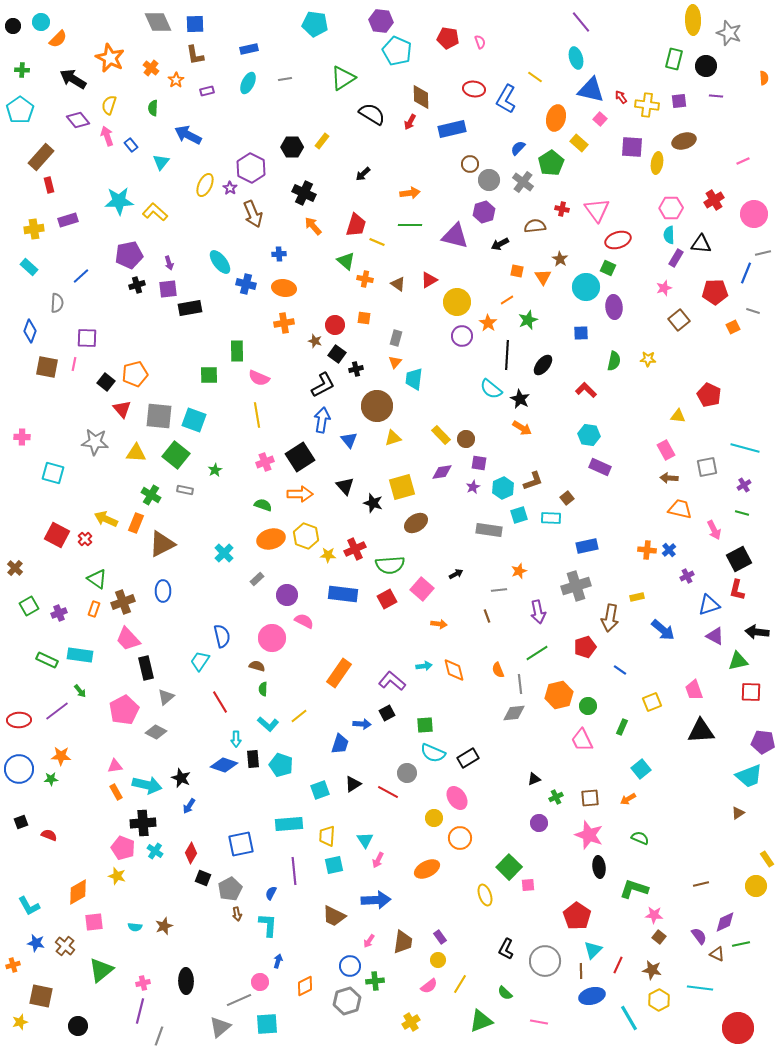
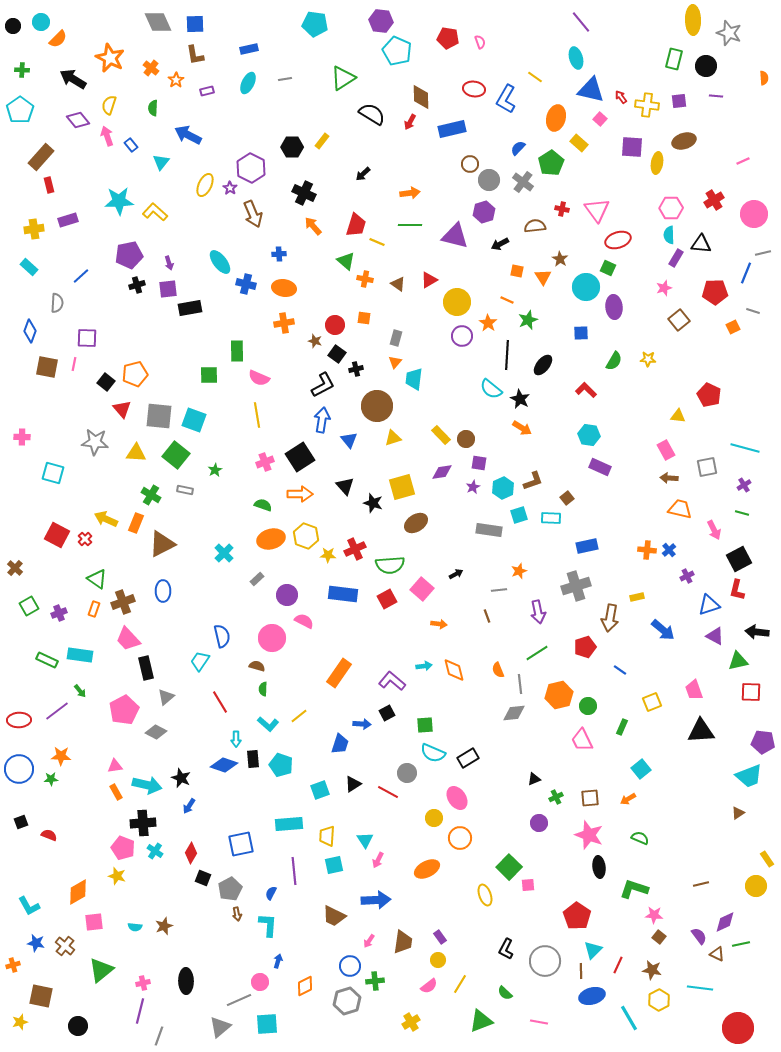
orange line at (507, 300): rotated 56 degrees clockwise
green semicircle at (614, 361): rotated 18 degrees clockwise
